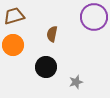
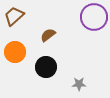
brown trapezoid: rotated 25 degrees counterclockwise
brown semicircle: moved 4 px left, 1 px down; rotated 42 degrees clockwise
orange circle: moved 2 px right, 7 px down
gray star: moved 3 px right, 2 px down; rotated 16 degrees clockwise
